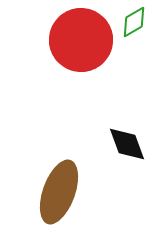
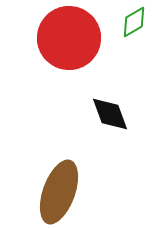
red circle: moved 12 px left, 2 px up
black diamond: moved 17 px left, 30 px up
